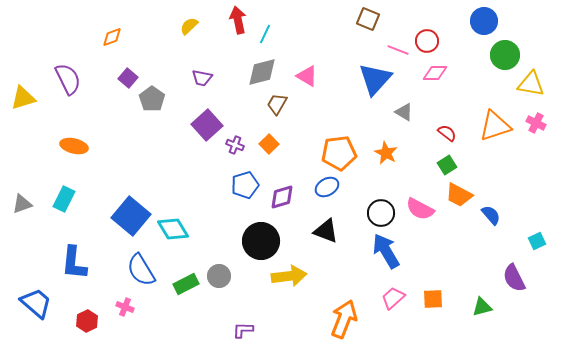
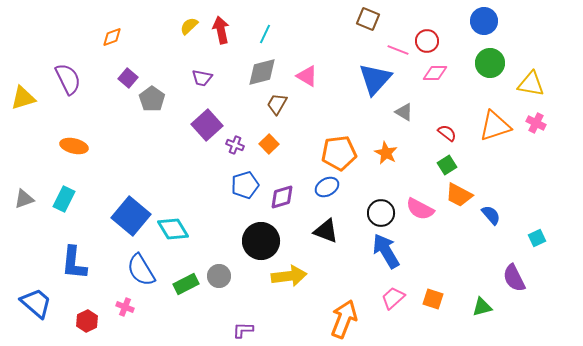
red arrow at (238, 20): moved 17 px left, 10 px down
green circle at (505, 55): moved 15 px left, 8 px down
gray triangle at (22, 204): moved 2 px right, 5 px up
cyan square at (537, 241): moved 3 px up
orange square at (433, 299): rotated 20 degrees clockwise
